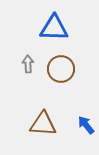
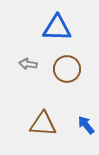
blue triangle: moved 3 px right
gray arrow: rotated 78 degrees counterclockwise
brown circle: moved 6 px right
